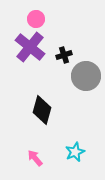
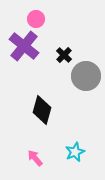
purple cross: moved 6 px left, 1 px up
black cross: rotated 28 degrees counterclockwise
